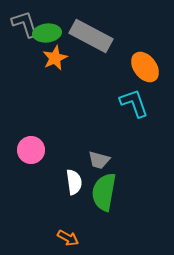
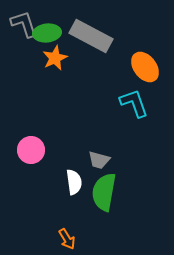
gray L-shape: moved 1 px left
orange arrow: moved 1 px left, 1 px down; rotated 30 degrees clockwise
